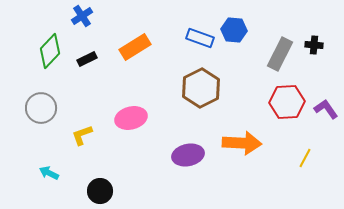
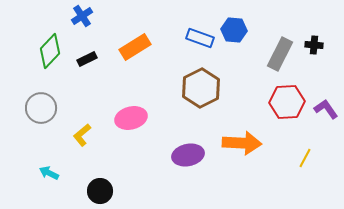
yellow L-shape: rotated 20 degrees counterclockwise
